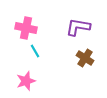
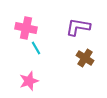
cyan line: moved 1 px right, 3 px up
pink star: moved 3 px right
